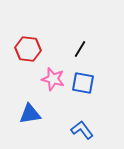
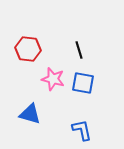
black line: moved 1 px left, 1 px down; rotated 48 degrees counterclockwise
blue triangle: rotated 25 degrees clockwise
blue L-shape: rotated 25 degrees clockwise
